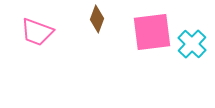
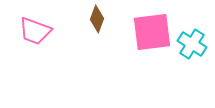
pink trapezoid: moved 2 px left, 1 px up
cyan cross: rotated 12 degrees counterclockwise
